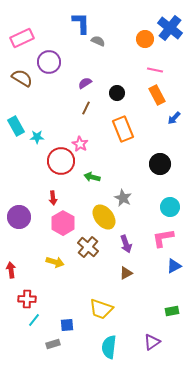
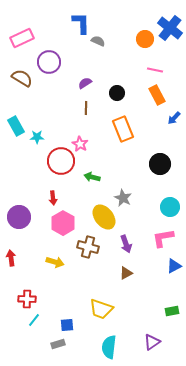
brown line at (86, 108): rotated 24 degrees counterclockwise
brown cross at (88, 247): rotated 25 degrees counterclockwise
red arrow at (11, 270): moved 12 px up
gray rectangle at (53, 344): moved 5 px right
